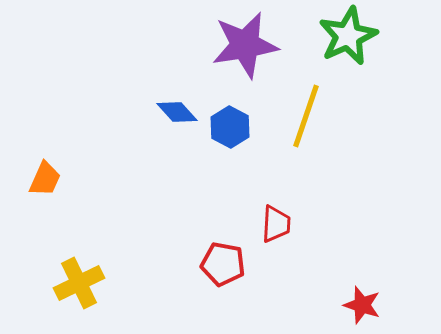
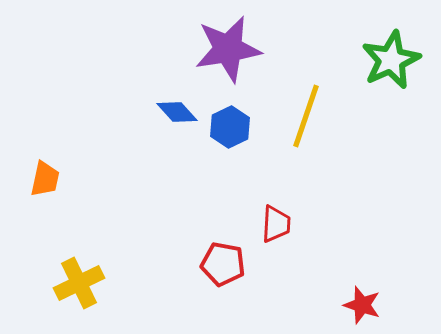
green star: moved 43 px right, 24 px down
purple star: moved 17 px left, 4 px down
blue hexagon: rotated 6 degrees clockwise
orange trapezoid: rotated 12 degrees counterclockwise
